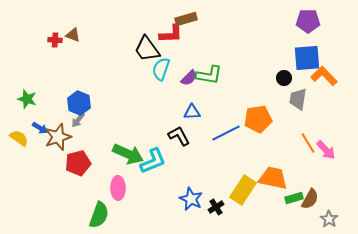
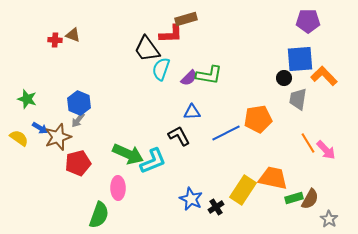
blue square: moved 7 px left, 1 px down
